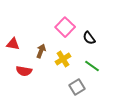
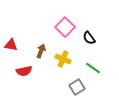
red triangle: moved 2 px left, 1 px down
yellow cross: rotated 35 degrees counterclockwise
green line: moved 1 px right, 2 px down
red semicircle: rotated 21 degrees counterclockwise
